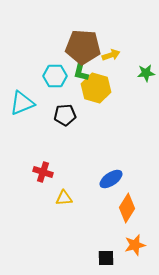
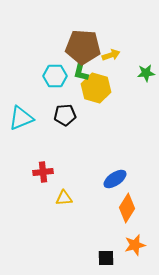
cyan triangle: moved 1 px left, 15 px down
red cross: rotated 24 degrees counterclockwise
blue ellipse: moved 4 px right
